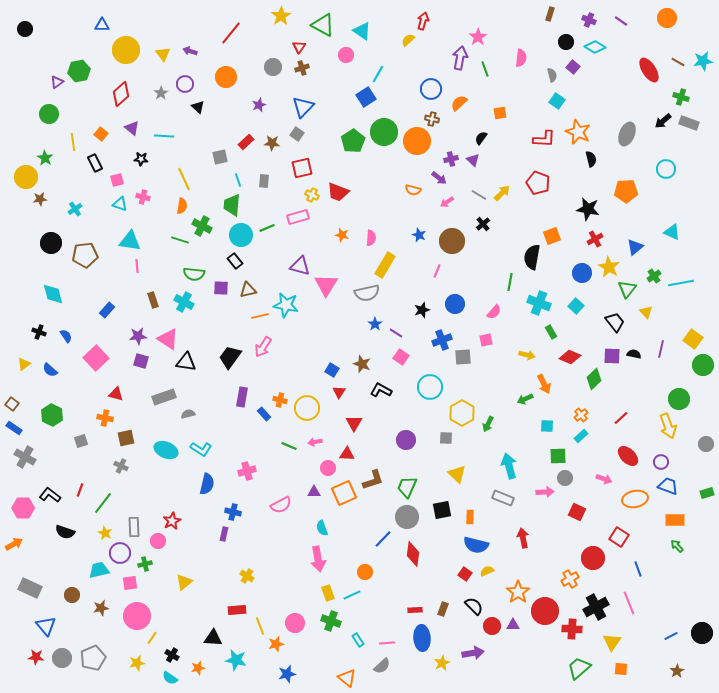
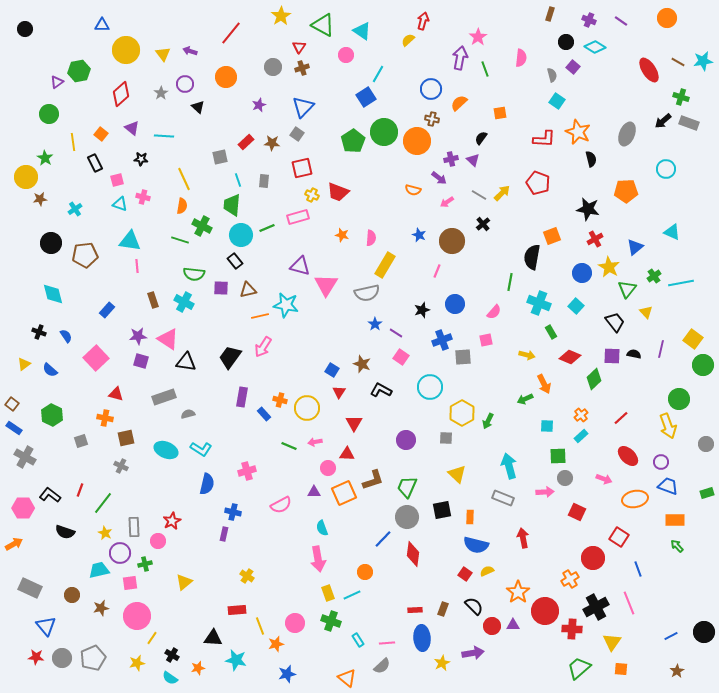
green arrow at (488, 424): moved 3 px up
black circle at (702, 633): moved 2 px right, 1 px up
